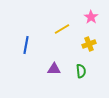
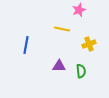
pink star: moved 12 px left, 7 px up; rotated 16 degrees clockwise
yellow line: rotated 42 degrees clockwise
purple triangle: moved 5 px right, 3 px up
